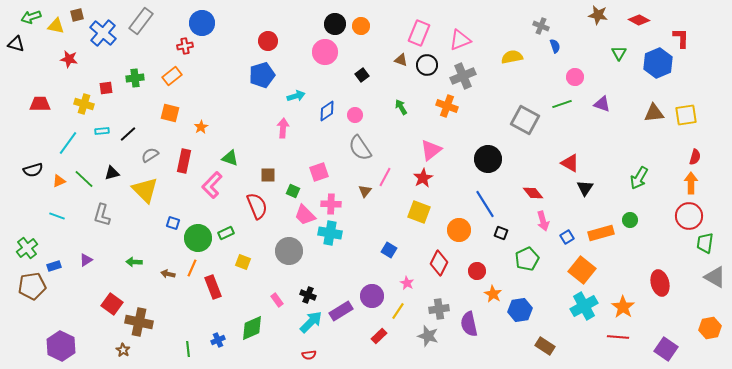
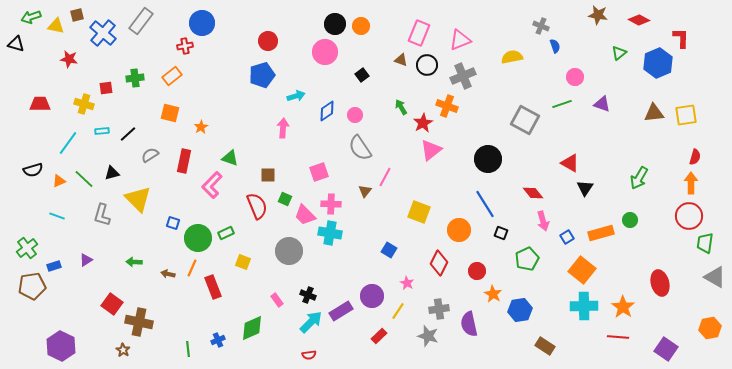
green triangle at (619, 53): rotated 21 degrees clockwise
red star at (423, 178): moved 55 px up
yellow triangle at (145, 190): moved 7 px left, 9 px down
green square at (293, 191): moved 8 px left, 8 px down
cyan cross at (584, 306): rotated 28 degrees clockwise
